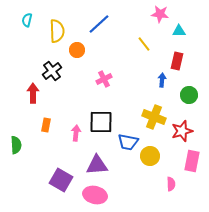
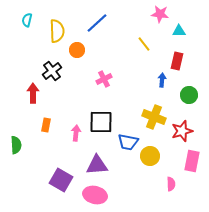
blue line: moved 2 px left, 1 px up
